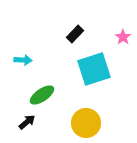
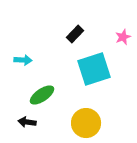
pink star: rotated 14 degrees clockwise
black arrow: rotated 132 degrees counterclockwise
